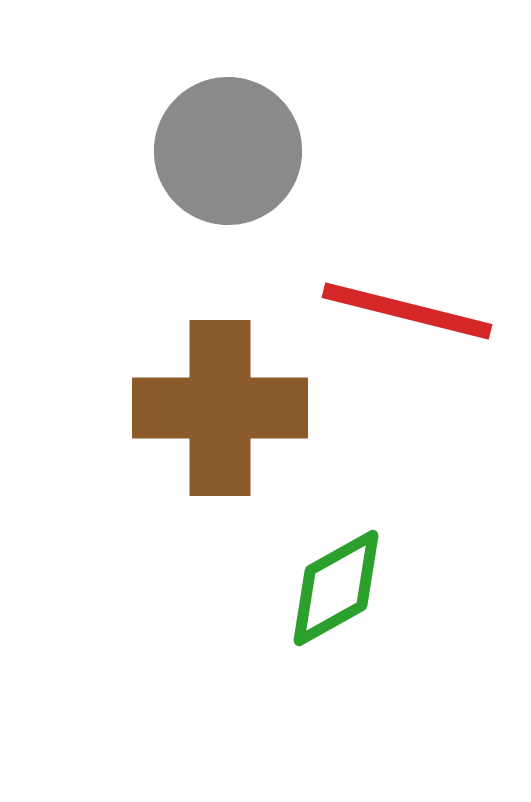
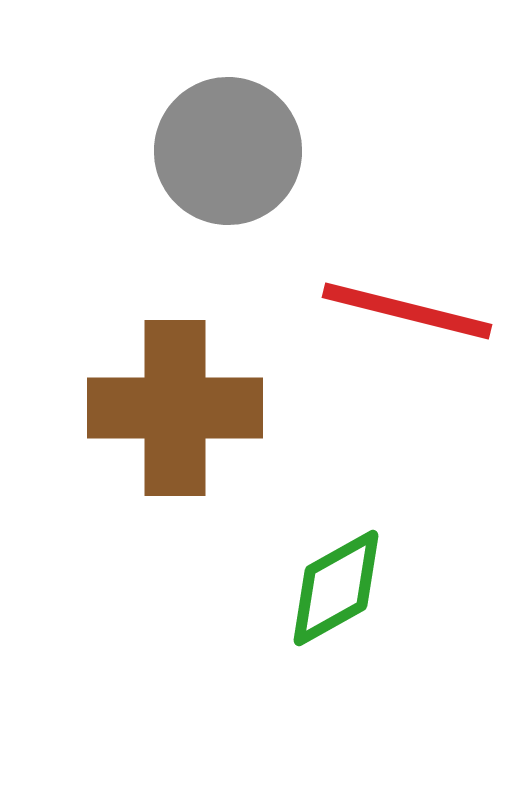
brown cross: moved 45 px left
